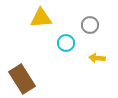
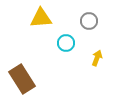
gray circle: moved 1 px left, 4 px up
yellow arrow: rotated 105 degrees clockwise
